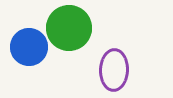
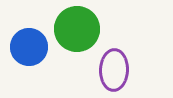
green circle: moved 8 px right, 1 px down
